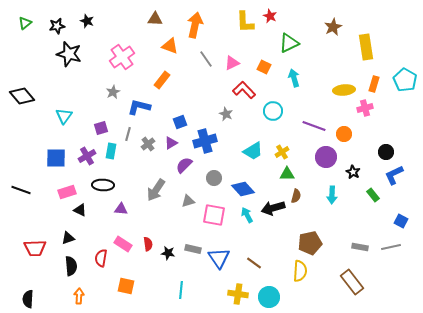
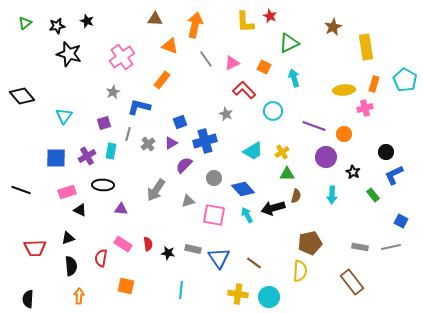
purple square at (101, 128): moved 3 px right, 5 px up
